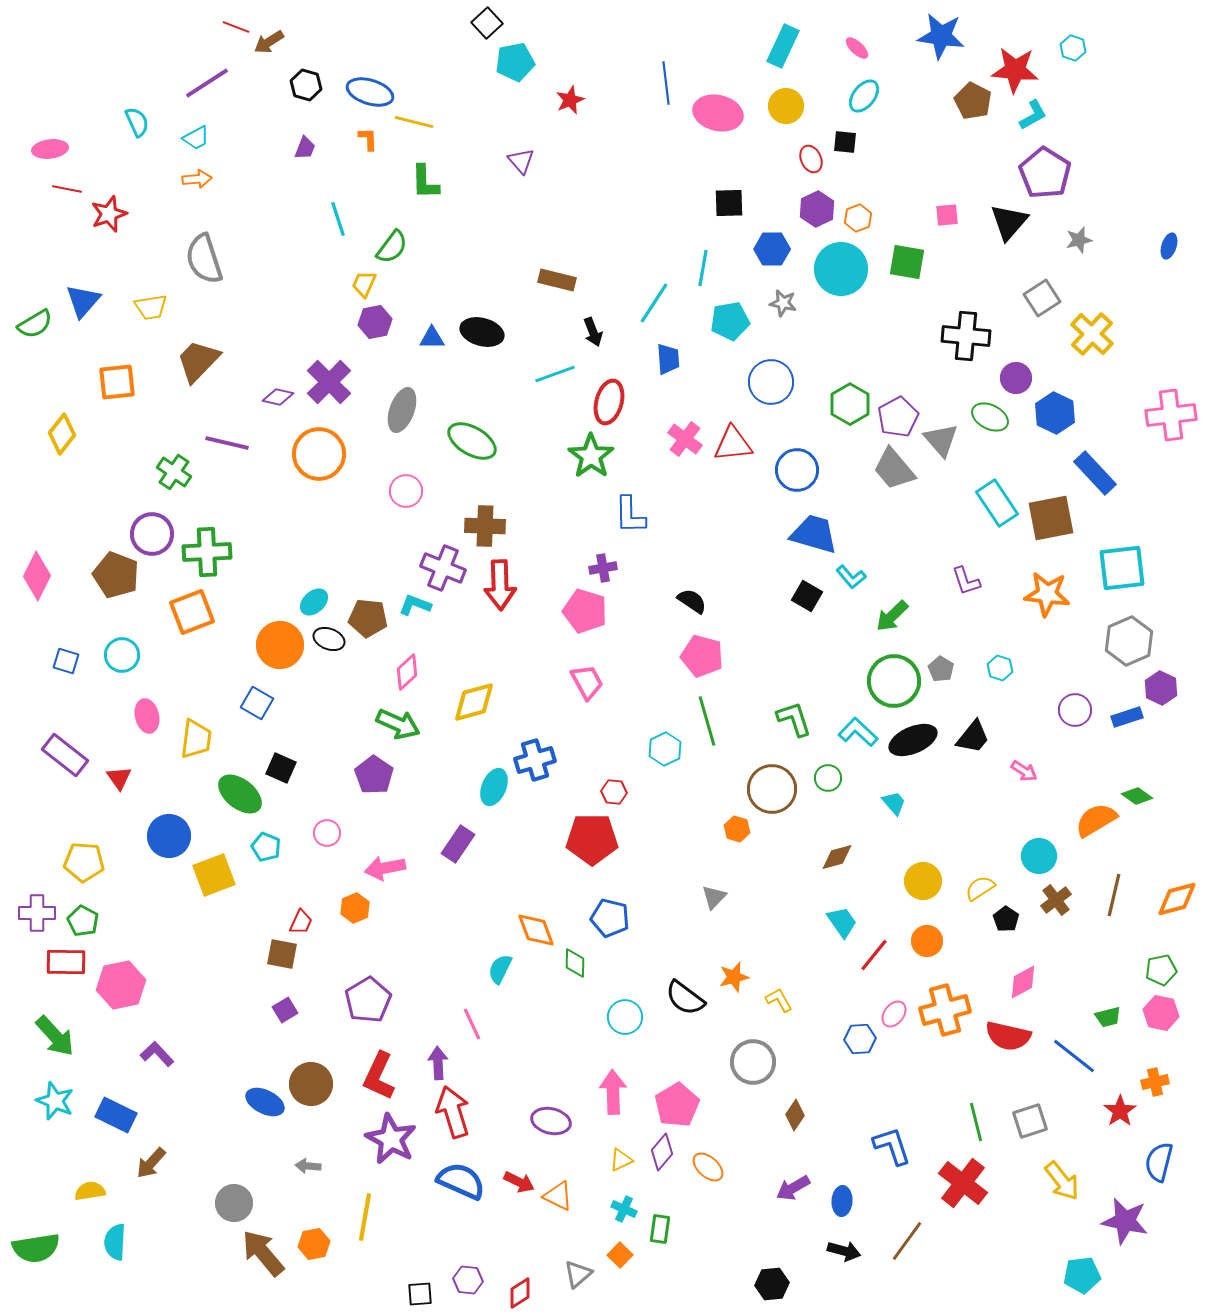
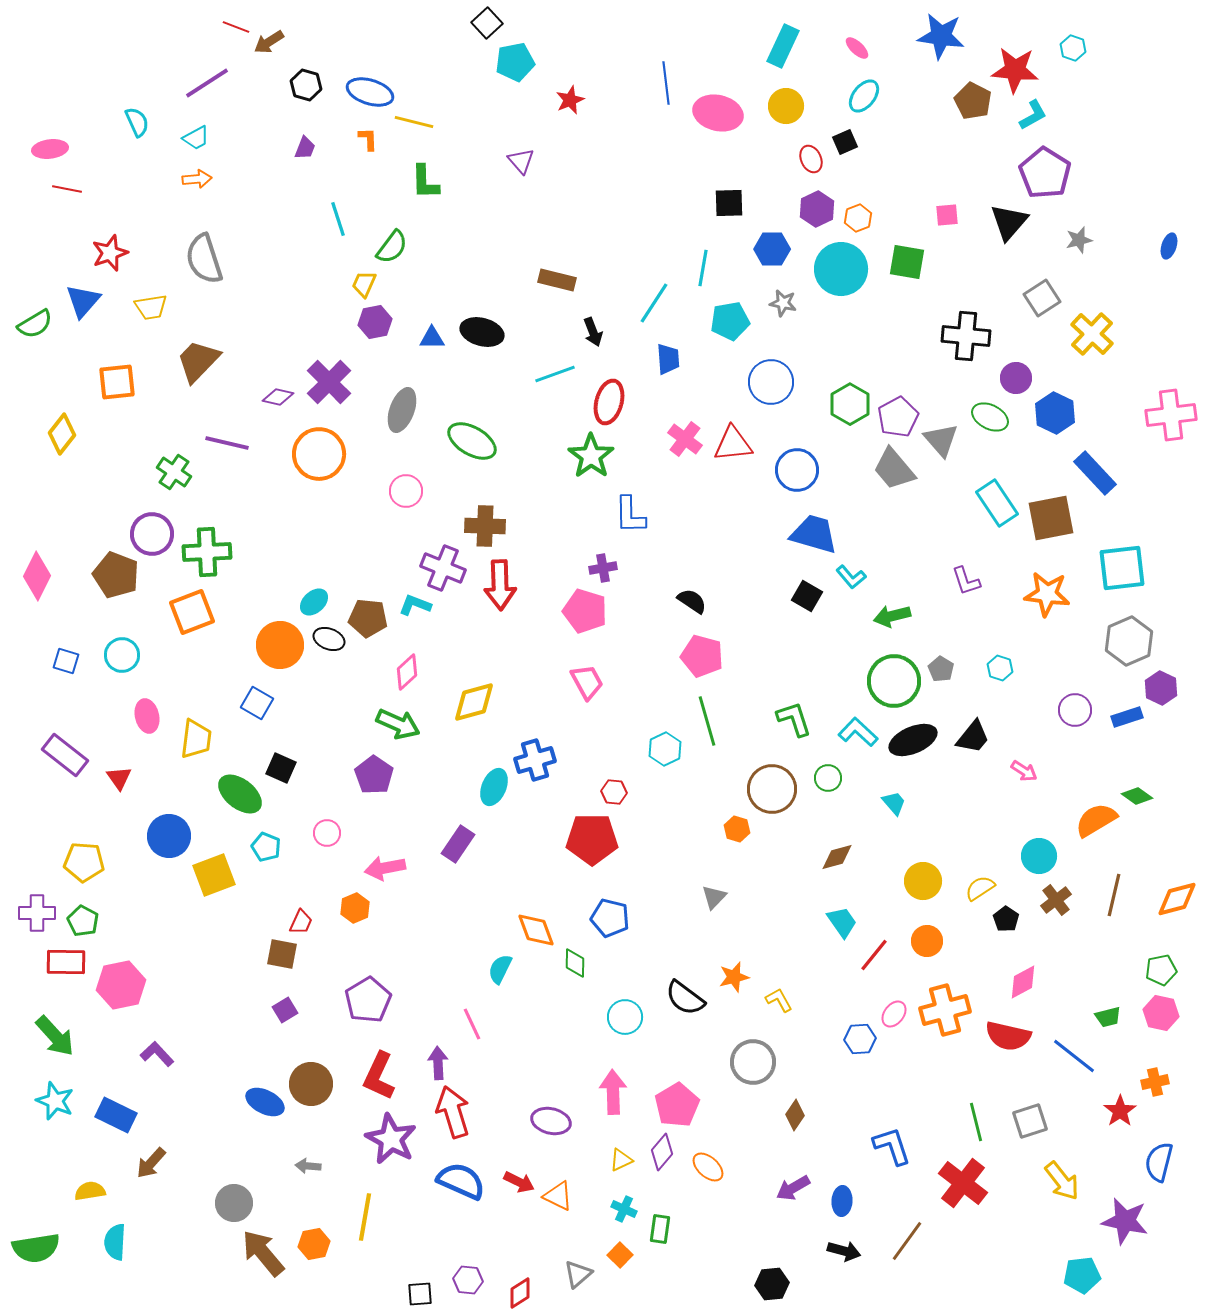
black square at (845, 142): rotated 30 degrees counterclockwise
red star at (109, 214): moved 1 px right, 39 px down
green arrow at (892, 616): rotated 30 degrees clockwise
